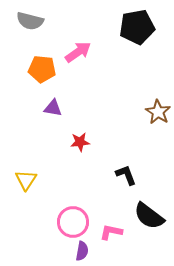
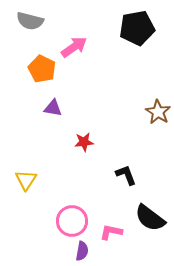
black pentagon: moved 1 px down
pink arrow: moved 4 px left, 5 px up
orange pentagon: rotated 20 degrees clockwise
red star: moved 4 px right
black semicircle: moved 1 px right, 2 px down
pink circle: moved 1 px left, 1 px up
